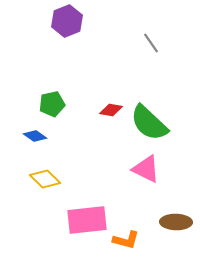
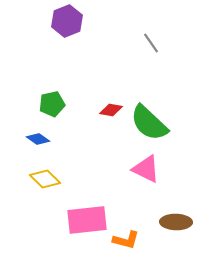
blue diamond: moved 3 px right, 3 px down
